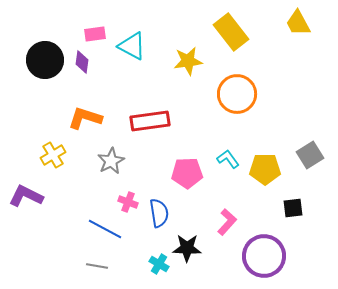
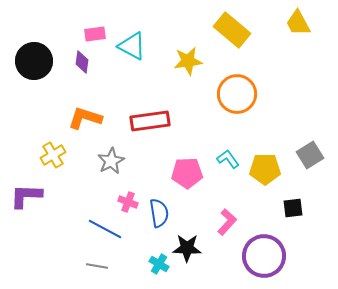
yellow rectangle: moved 1 px right, 2 px up; rotated 12 degrees counterclockwise
black circle: moved 11 px left, 1 px down
purple L-shape: rotated 24 degrees counterclockwise
